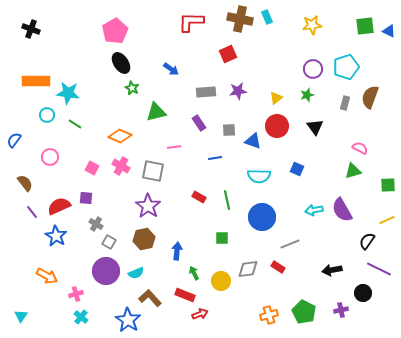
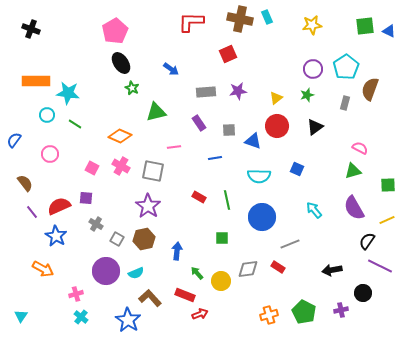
cyan pentagon at (346, 67): rotated 15 degrees counterclockwise
brown semicircle at (370, 97): moved 8 px up
black triangle at (315, 127): rotated 30 degrees clockwise
pink circle at (50, 157): moved 3 px up
cyan arrow at (314, 210): rotated 60 degrees clockwise
purple semicircle at (342, 210): moved 12 px right, 2 px up
gray square at (109, 242): moved 8 px right, 3 px up
purple line at (379, 269): moved 1 px right, 3 px up
green arrow at (194, 273): moved 3 px right; rotated 16 degrees counterclockwise
orange arrow at (47, 276): moved 4 px left, 7 px up
